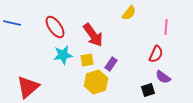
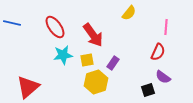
red semicircle: moved 2 px right, 2 px up
purple rectangle: moved 2 px right, 1 px up
